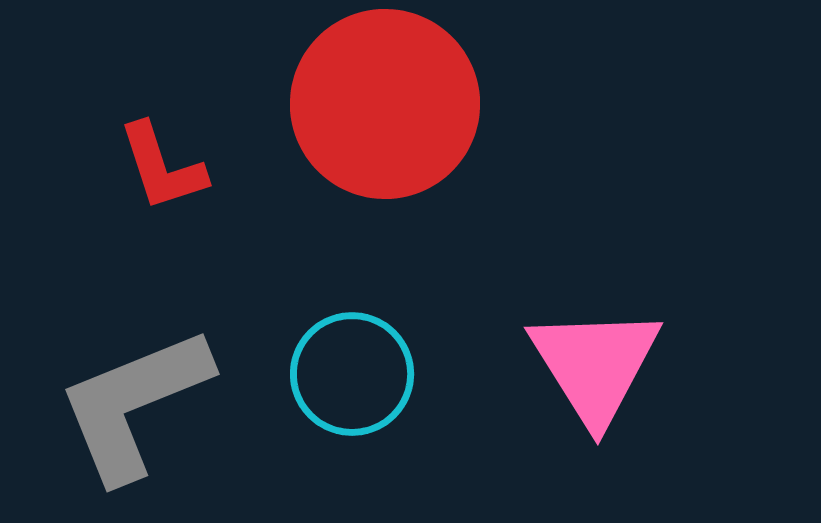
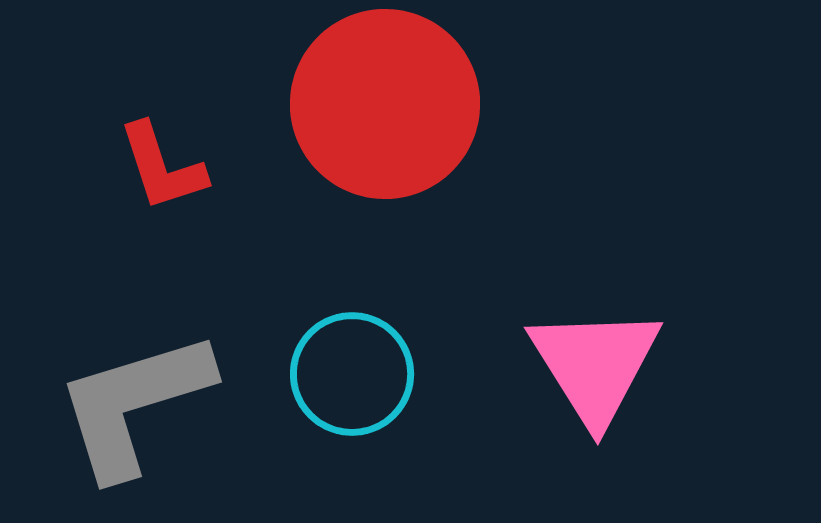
gray L-shape: rotated 5 degrees clockwise
